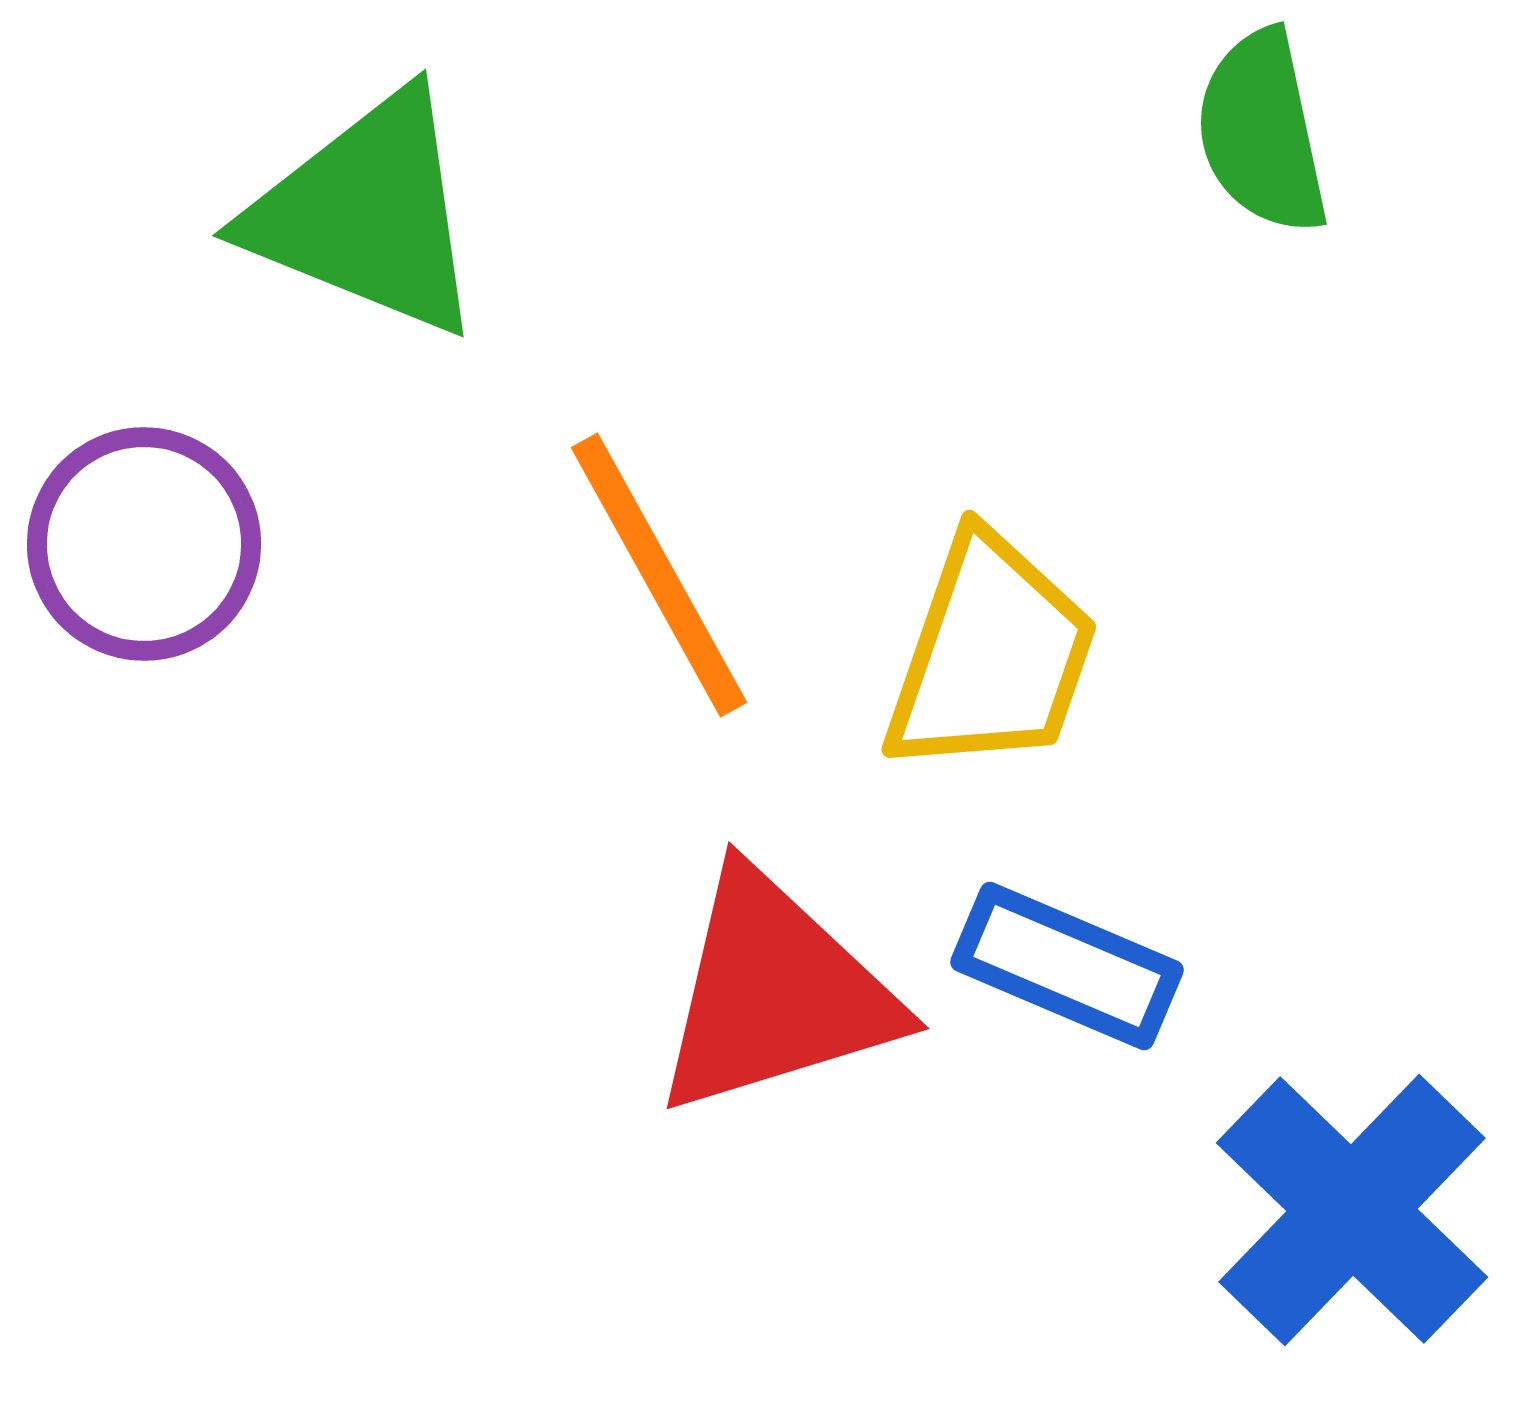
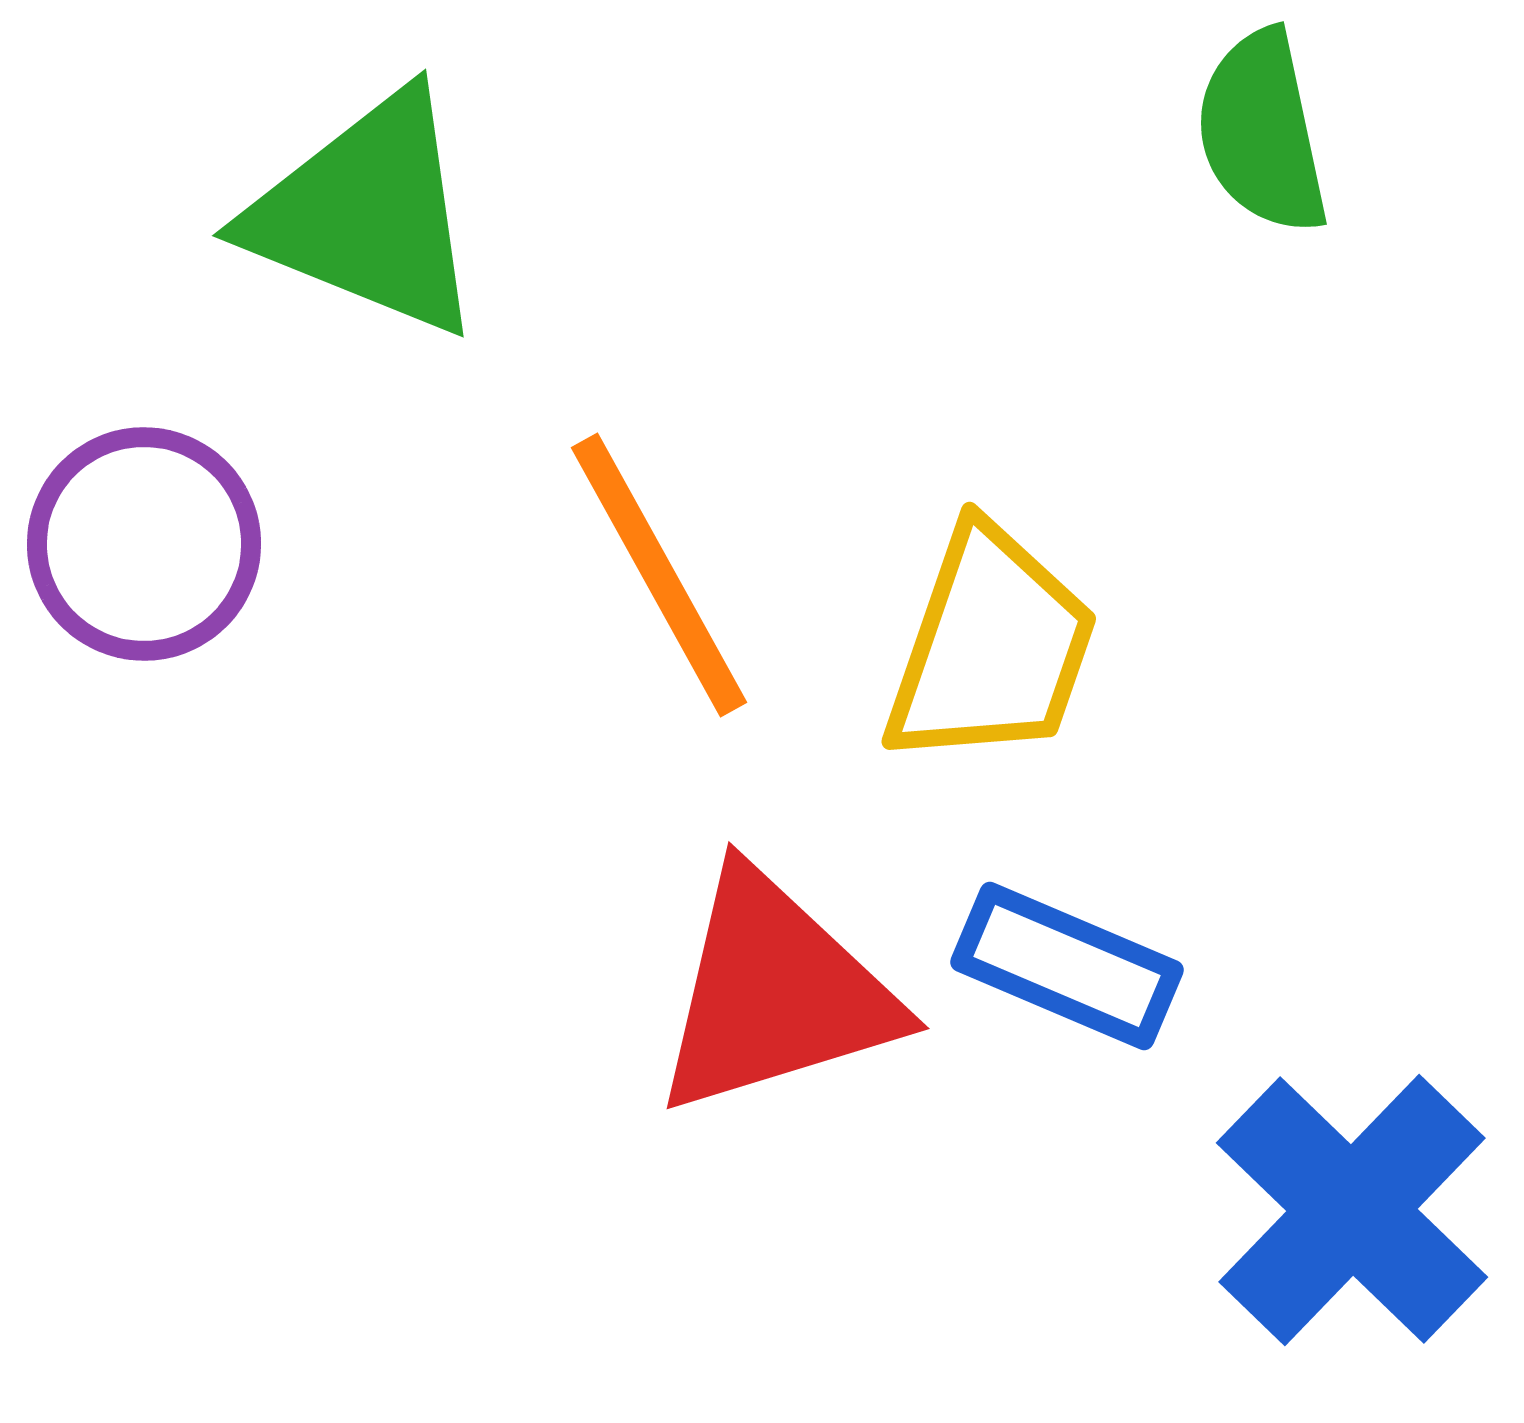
yellow trapezoid: moved 8 px up
